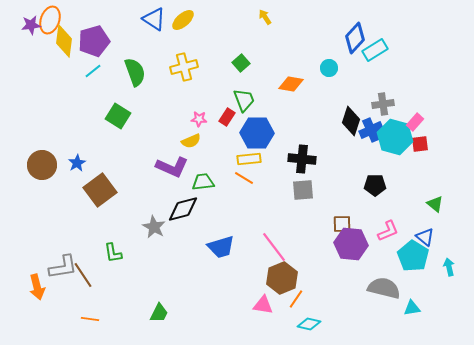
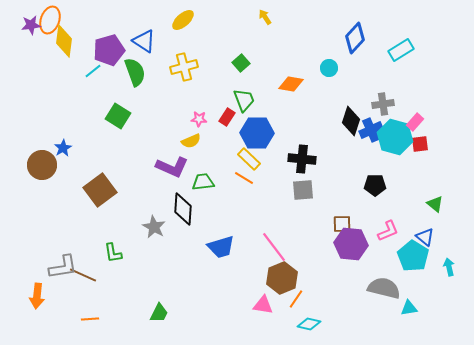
blue triangle at (154, 19): moved 10 px left, 22 px down
purple pentagon at (94, 41): moved 15 px right, 9 px down
cyan rectangle at (375, 50): moved 26 px right
yellow rectangle at (249, 159): rotated 50 degrees clockwise
blue star at (77, 163): moved 14 px left, 15 px up
black diamond at (183, 209): rotated 72 degrees counterclockwise
brown line at (83, 275): rotated 32 degrees counterclockwise
orange arrow at (37, 287): moved 9 px down; rotated 20 degrees clockwise
cyan triangle at (412, 308): moved 3 px left
orange line at (90, 319): rotated 12 degrees counterclockwise
